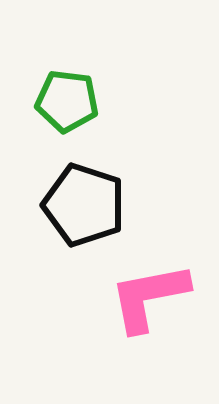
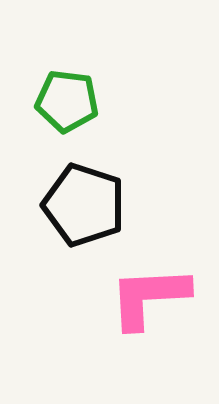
pink L-shape: rotated 8 degrees clockwise
